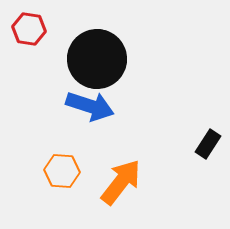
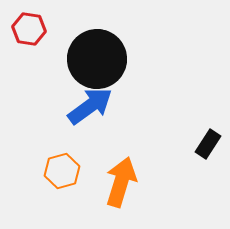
blue arrow: rotated 54 degrees counterclockwise
orange hexagon: rotated 20 degrees counterclockwise
orange arrow: rotated 21 degrees counterclockwise
